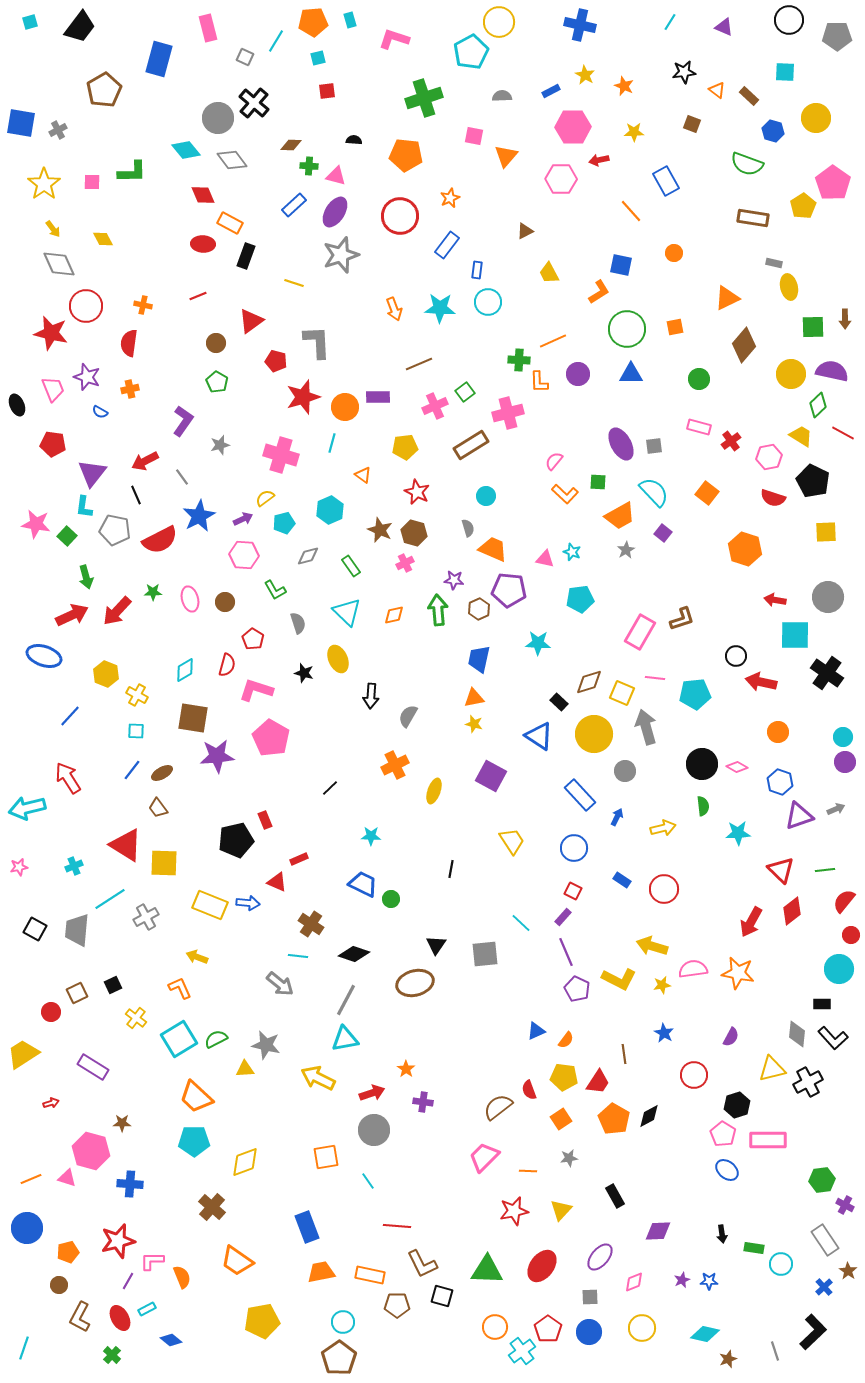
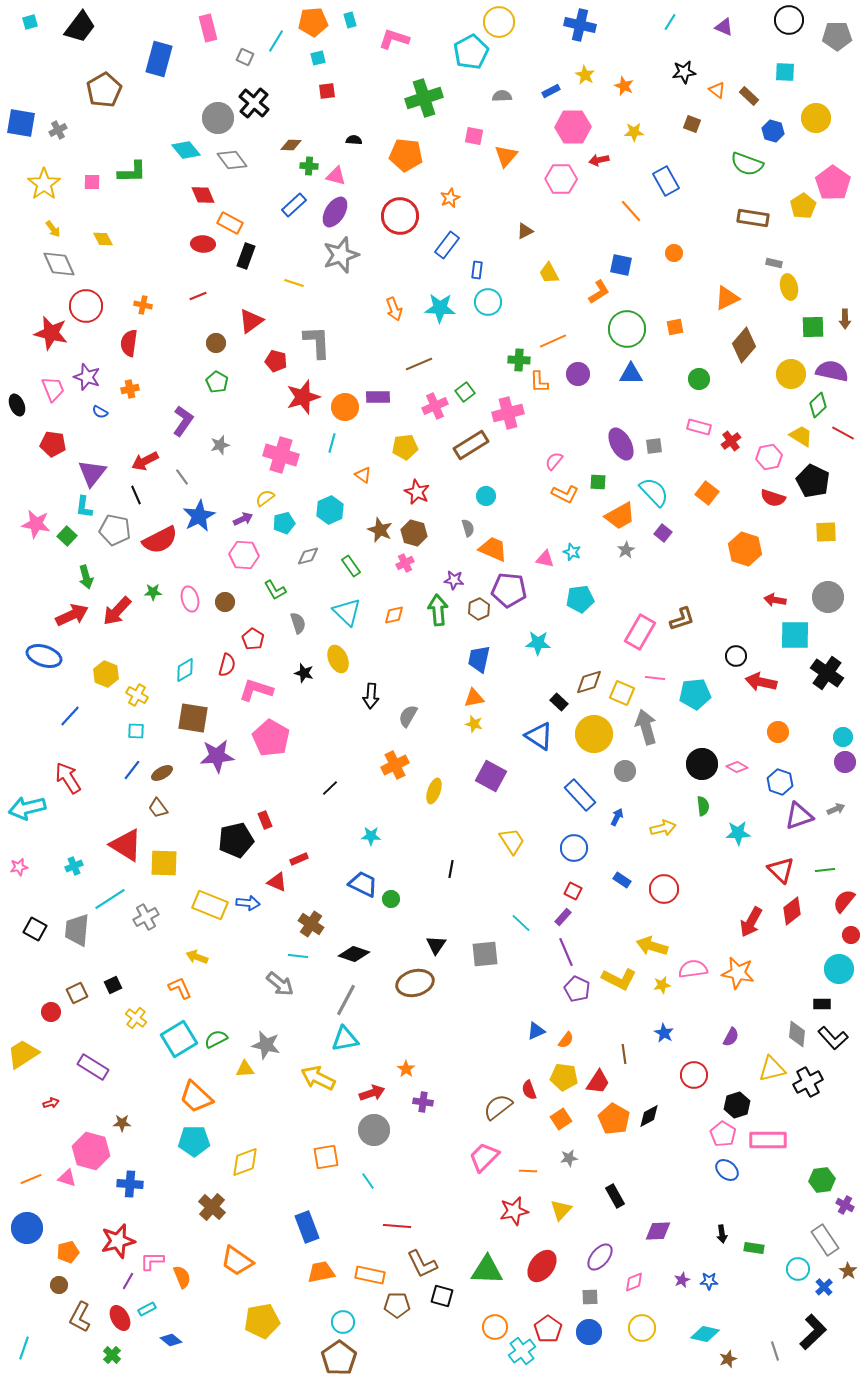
orange L-shape at (565, 494): rotated 16 degrees counterclockwise
cyan circle at (781, 1264): moved 17 px right, 5 px down
